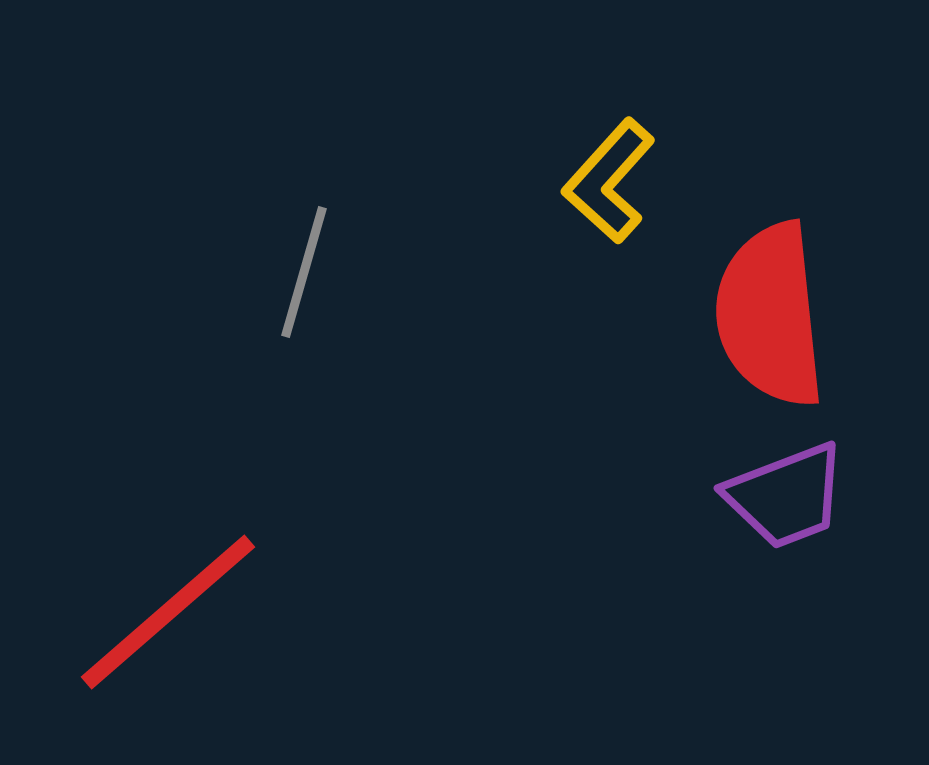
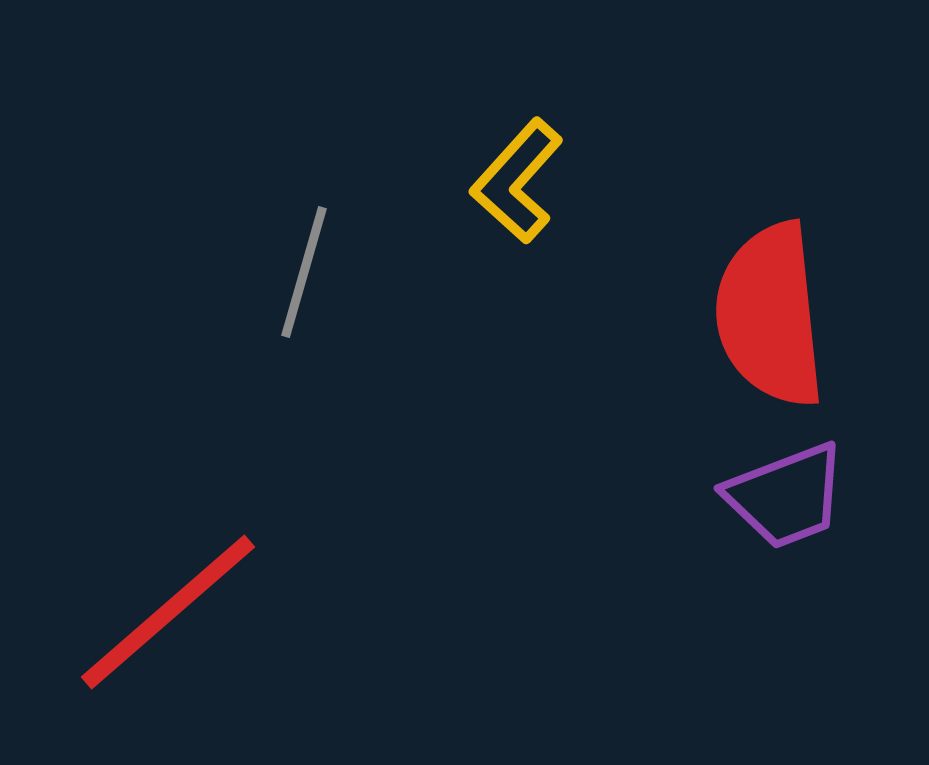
yellow L-shape: moved 92 px left
